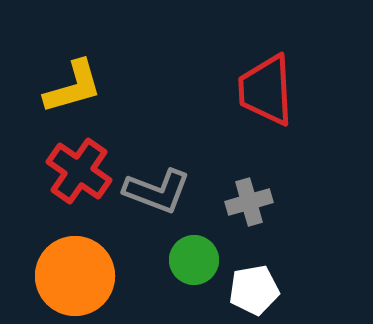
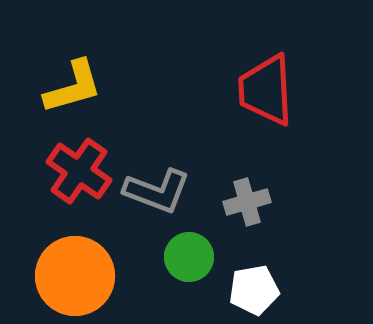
gray cross: moved 2 px left
green circle: moved 5 px left, 3 px up
